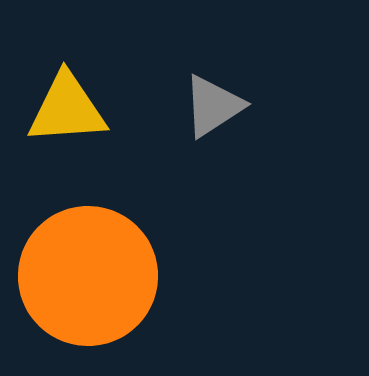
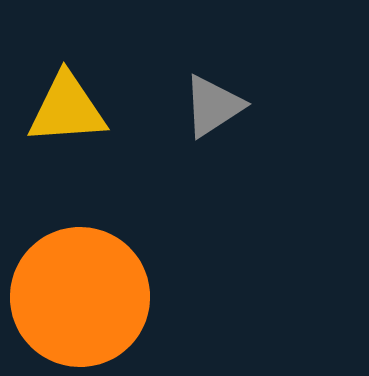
orange circle: moved 8 px left, 21 px down
